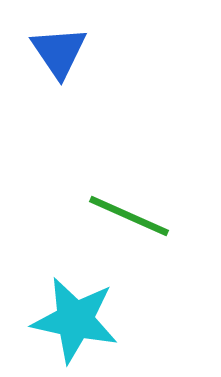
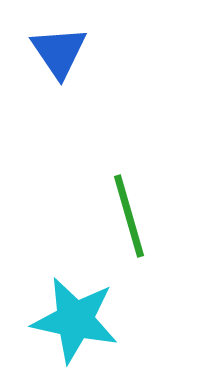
green line: rotated 50 degrees clockwise
